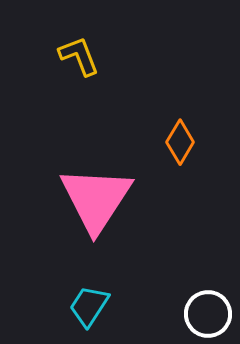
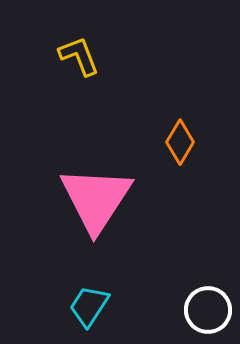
white circle: moved 4 px up
